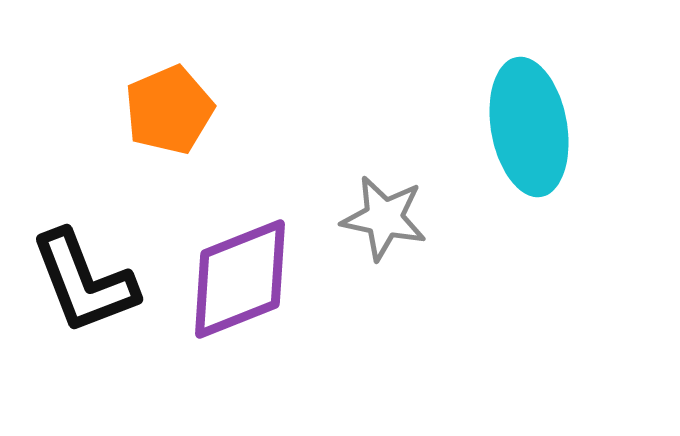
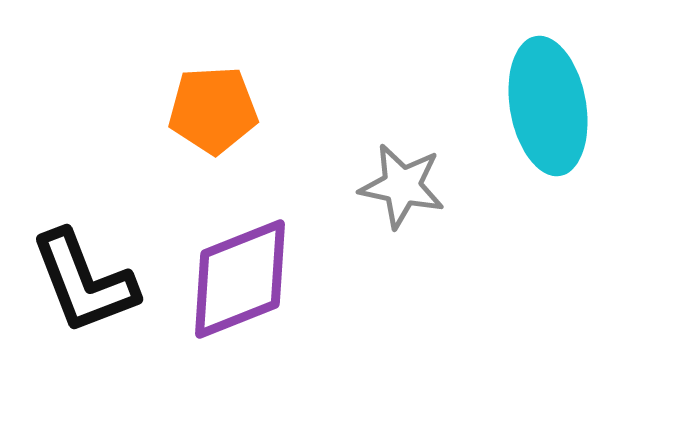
orange pentagon: moved 44 px right; rotated 20 degrees clockwise
cyan ellipse: moved 19 px right, 21 px up
gray star: moved 18 px right, 32 px up
